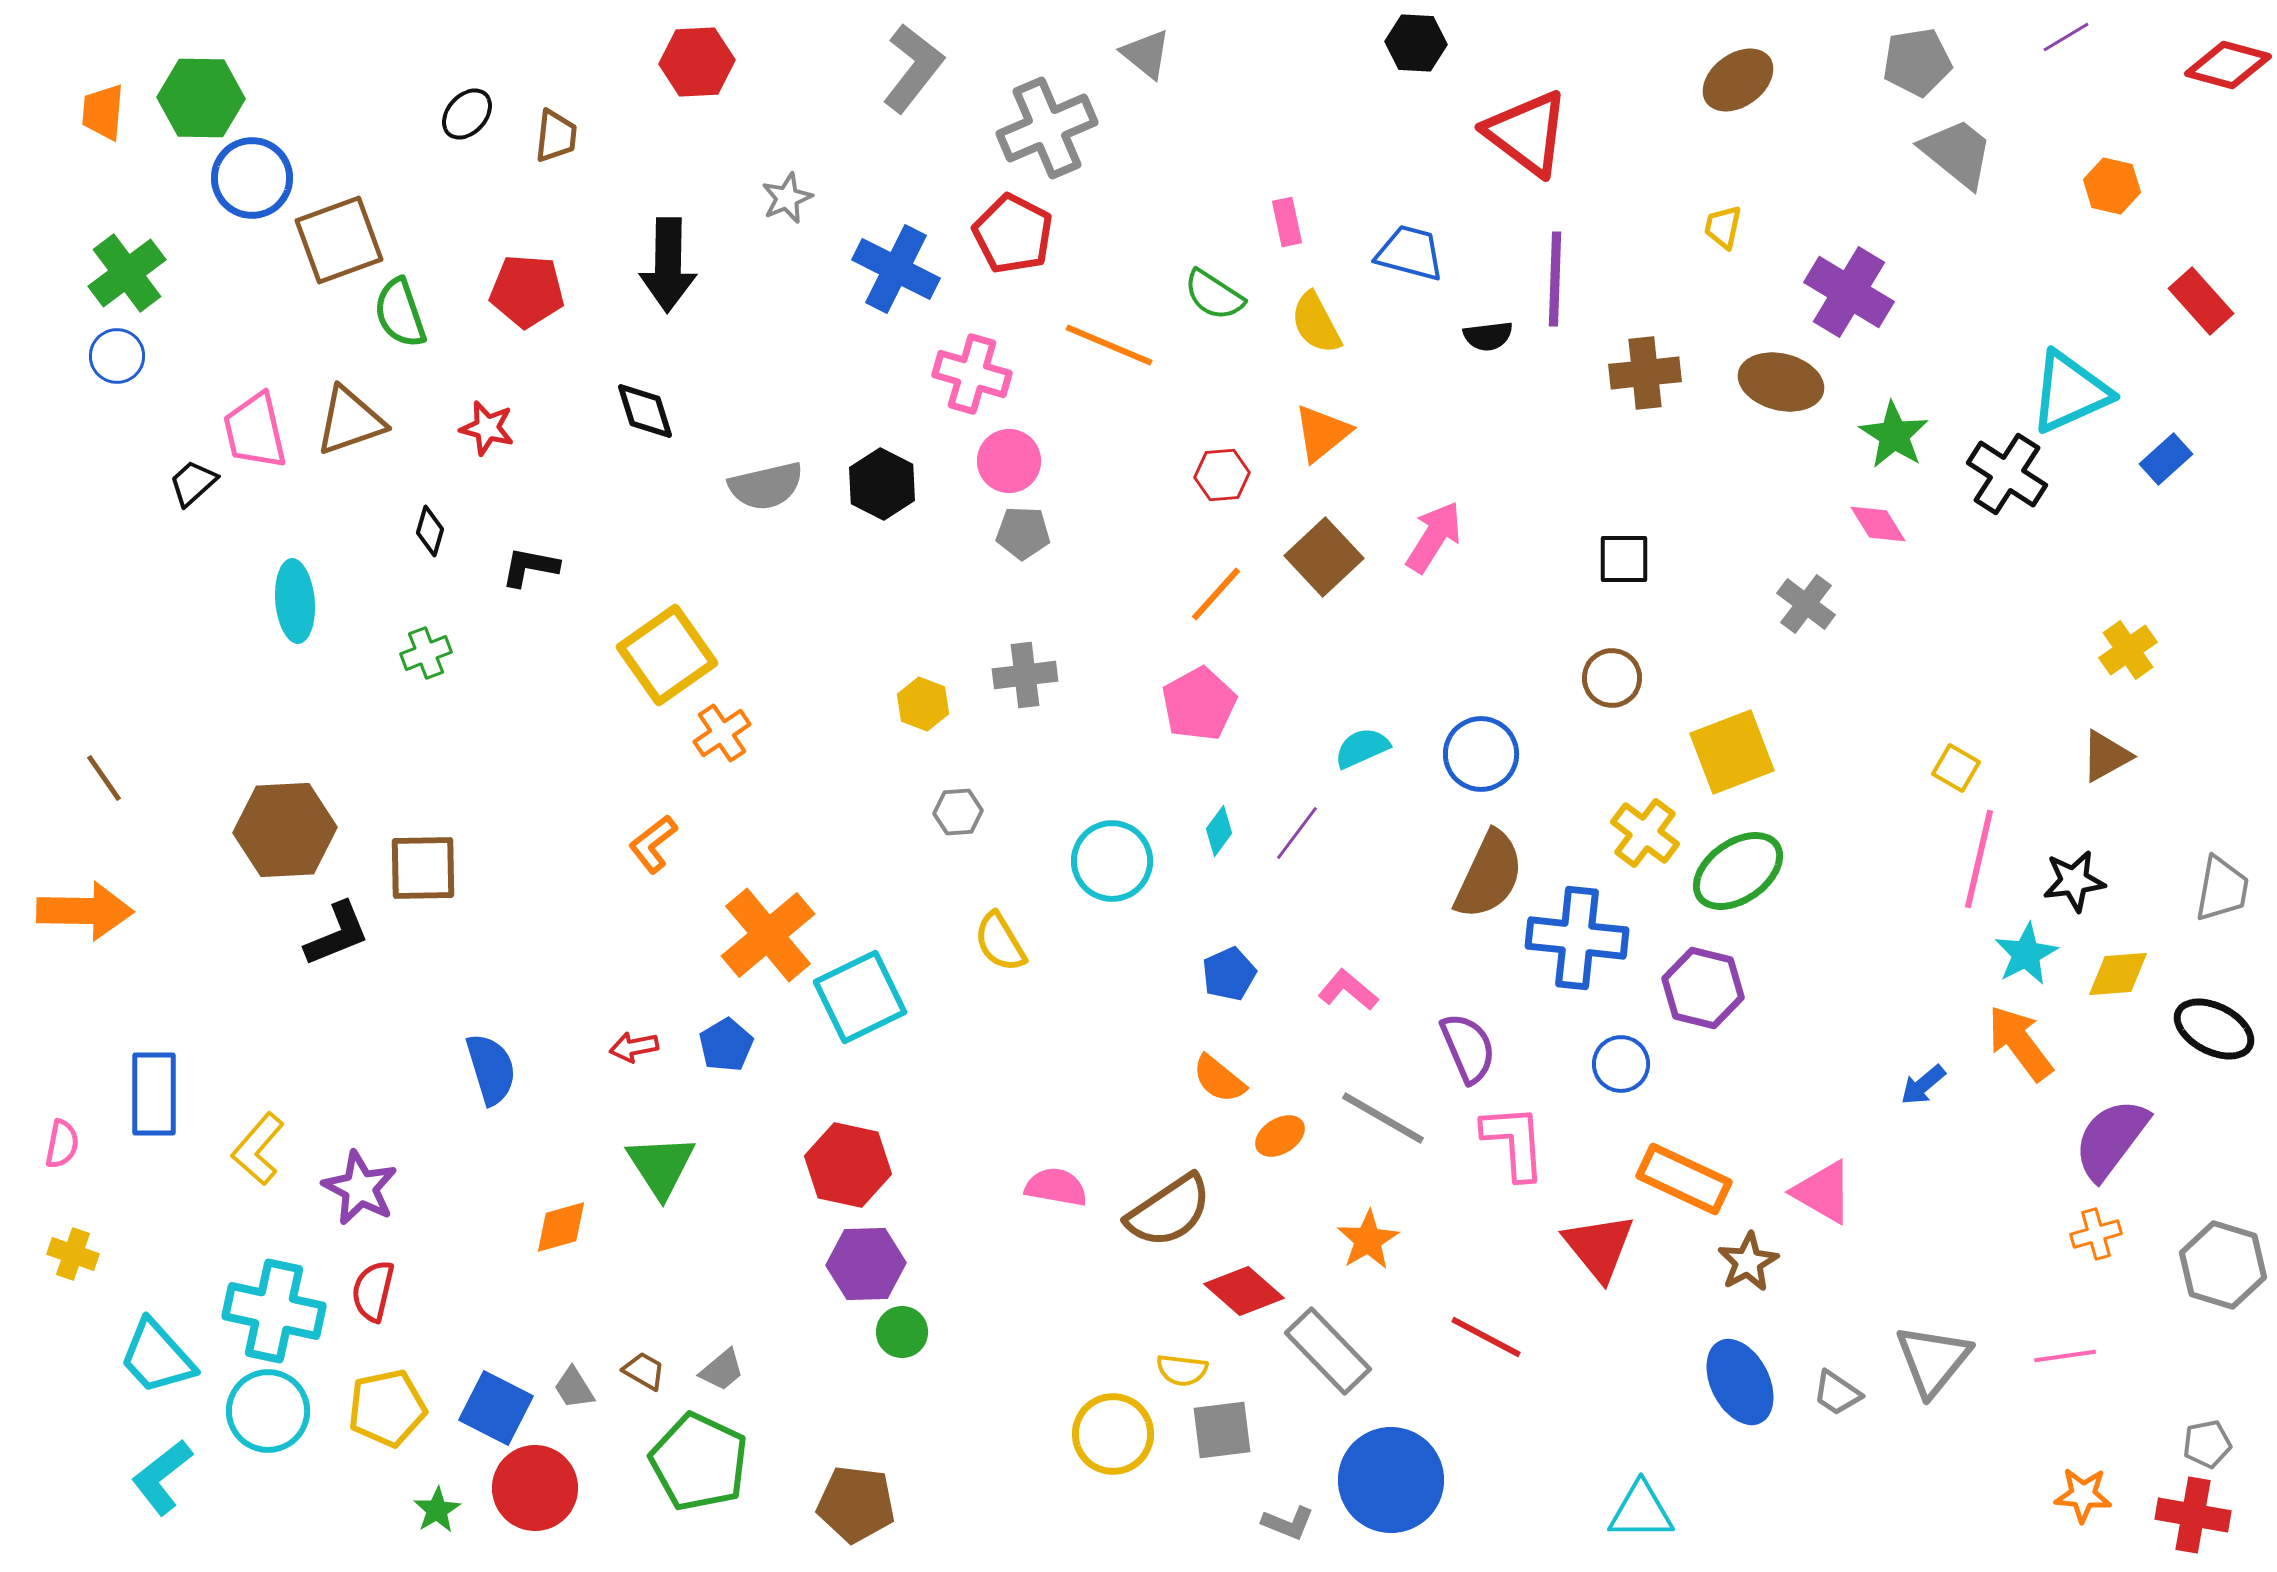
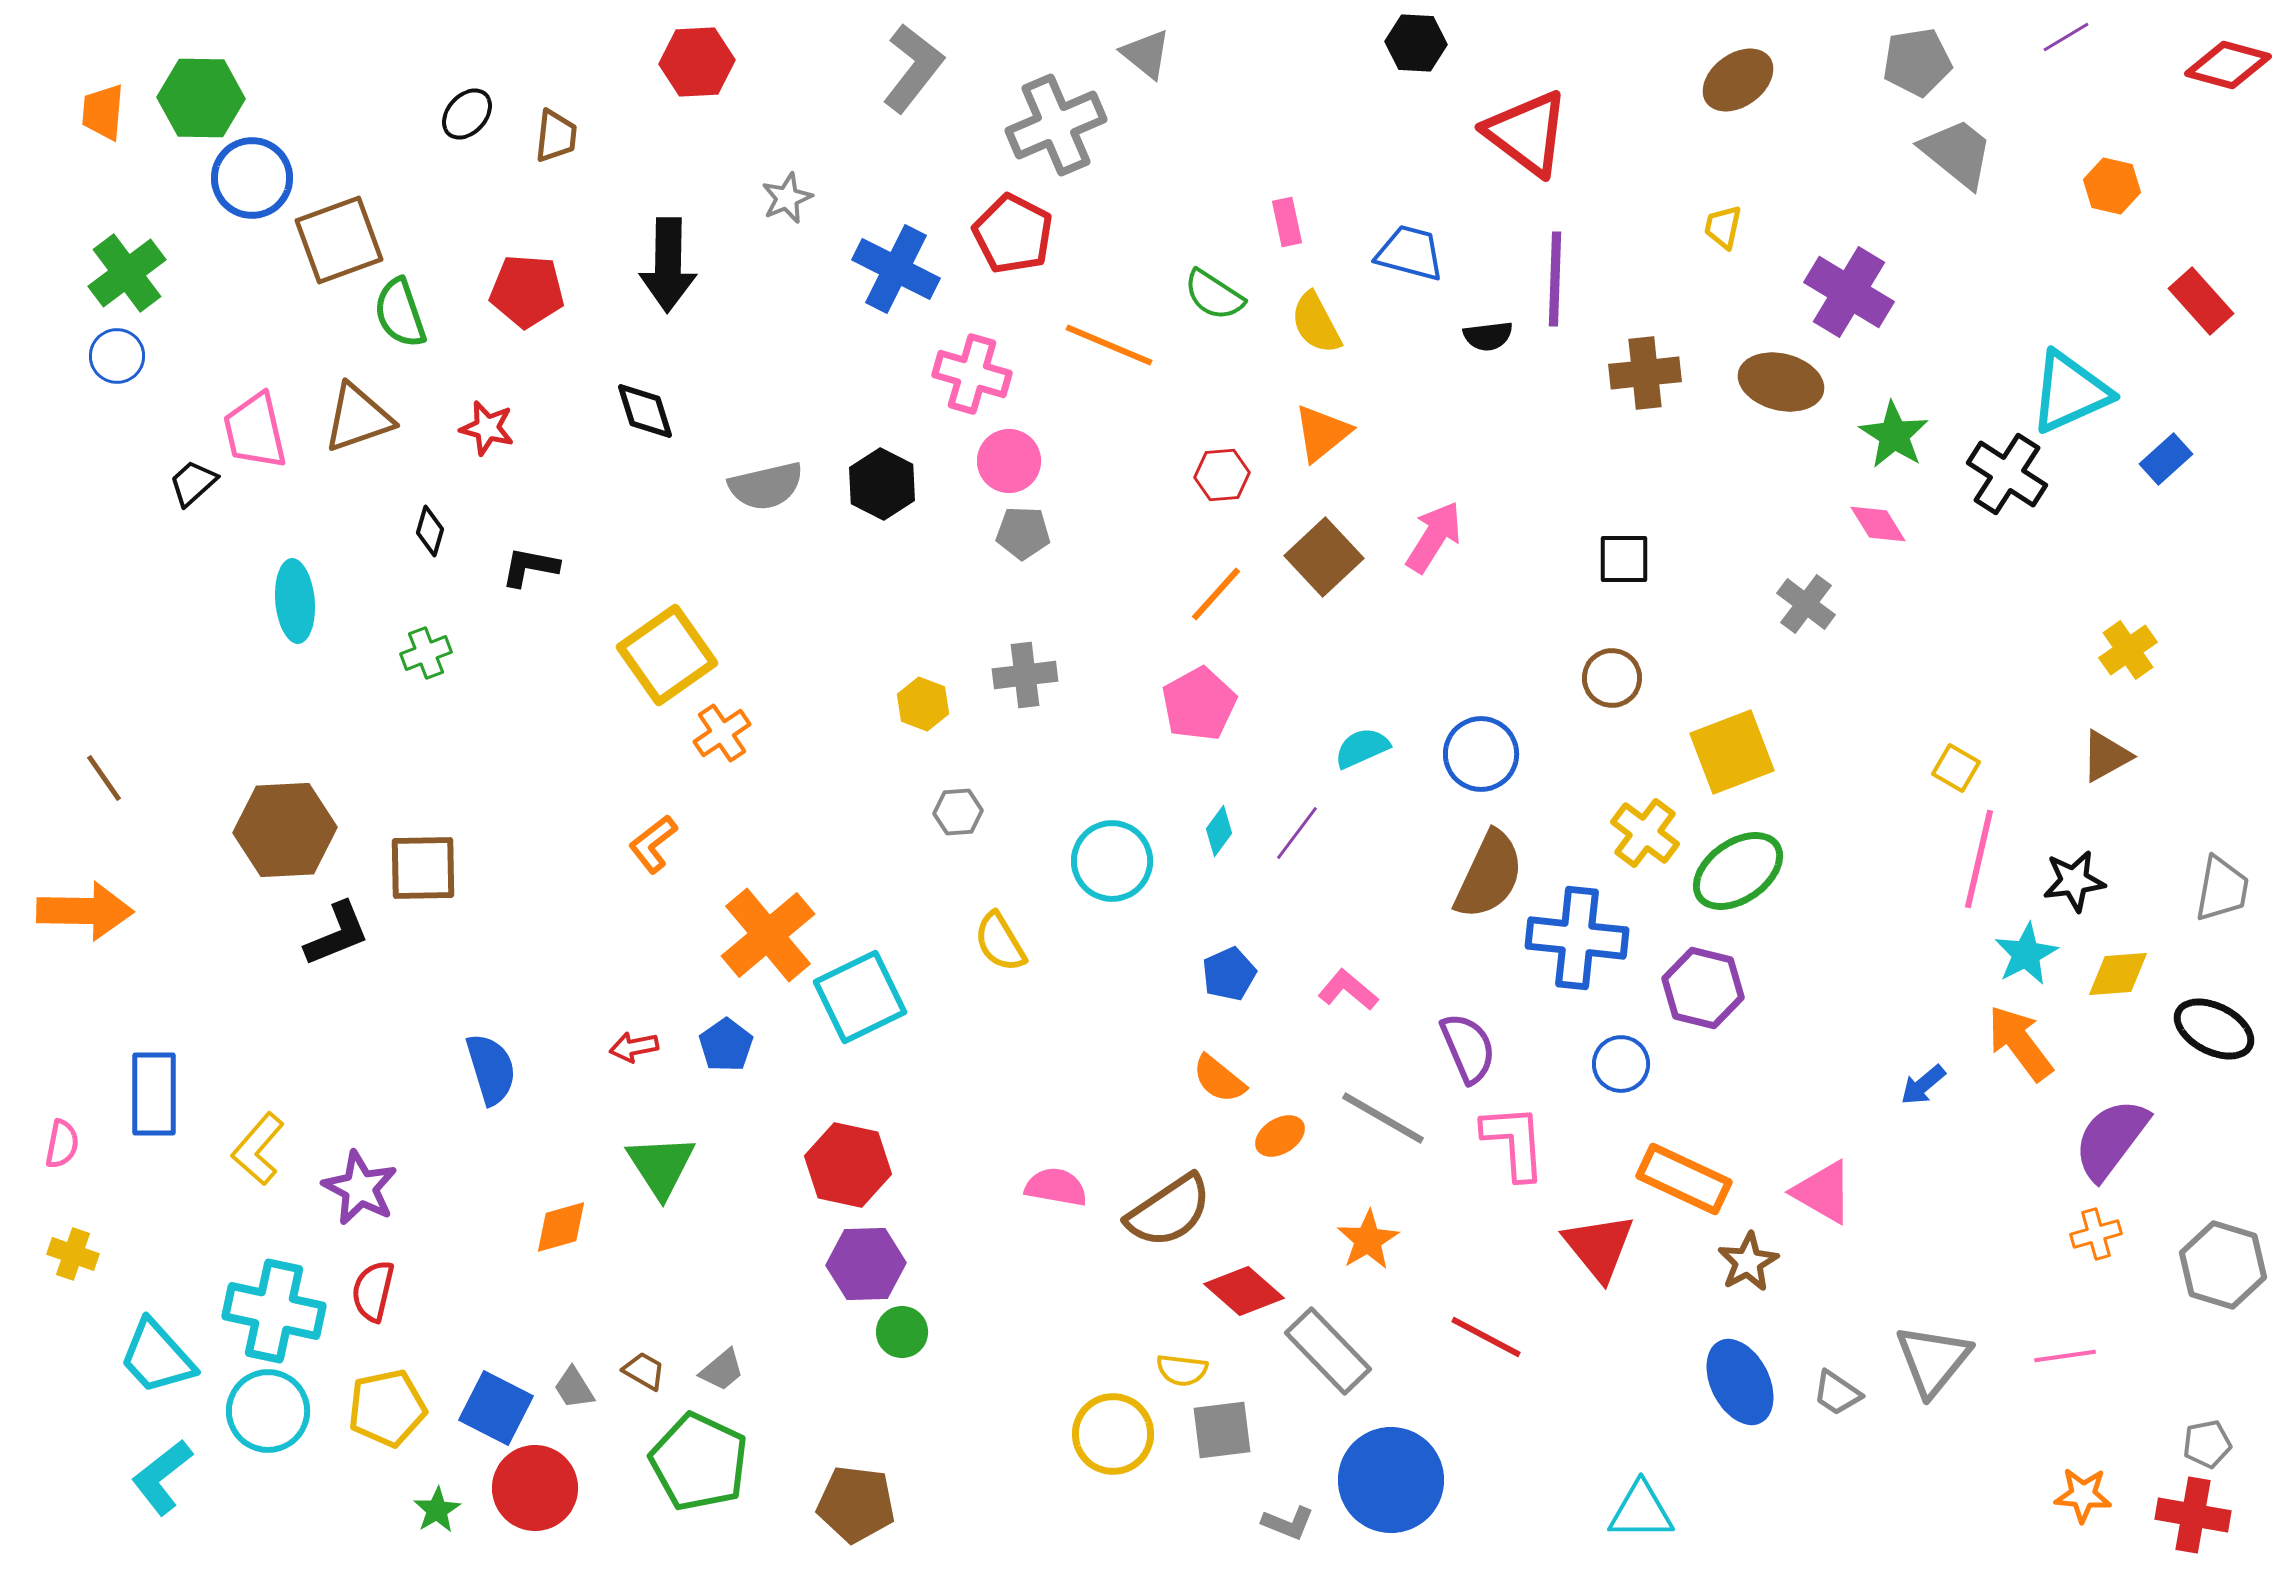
gray cross at (1047, 128): moved 9 px right, 3 px up
brown triangle at (350, 421): moved 8 px right, 3 px up
blue pentagon at (726, 1045): rotated 4 degrees counterclockwise
